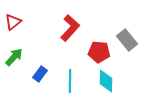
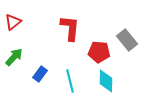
red L-shape: rotated 36 degrees counterclockwise
cyan line: rotated 15 degrees counterclockwise
